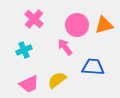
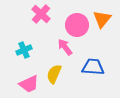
pink cross: moved 7 px right, 5 px up
orange triangle: moved 2 px left, 6 px up; rotated 36 degrees counterclockwise
yellow semicircle: moved 3 px left, 6 px up; rotated 30 degrees counterclockwise
